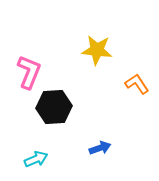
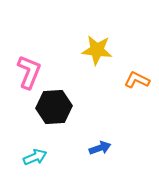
orange L-shape: moved 4 px up; rotated 30 degrees counterclockwise
cyan arrow: moved 1 px left, 2 px up
